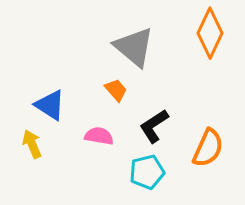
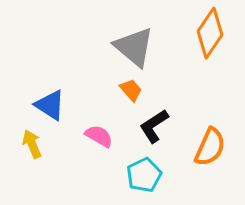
orange diamond: rotated 9 degrees clockwise
orange trapezoid: moved 15 px right
pink semicircle: rotated 20 degrees clockwise
orange semicircle: moved 2 px right, 1 px up
cyan pentagon: moved 3 px left, 3 px down; rotated 12 degrees counterclockwise
